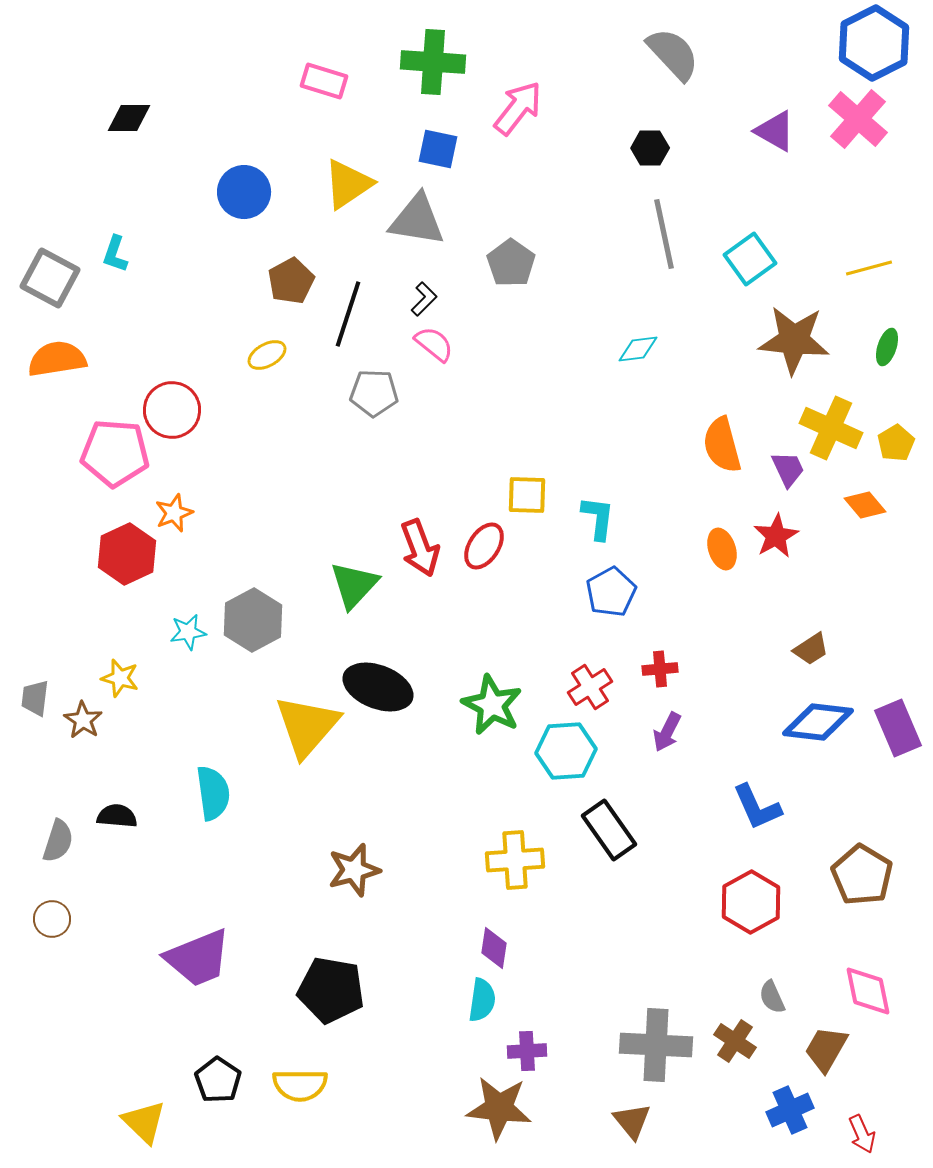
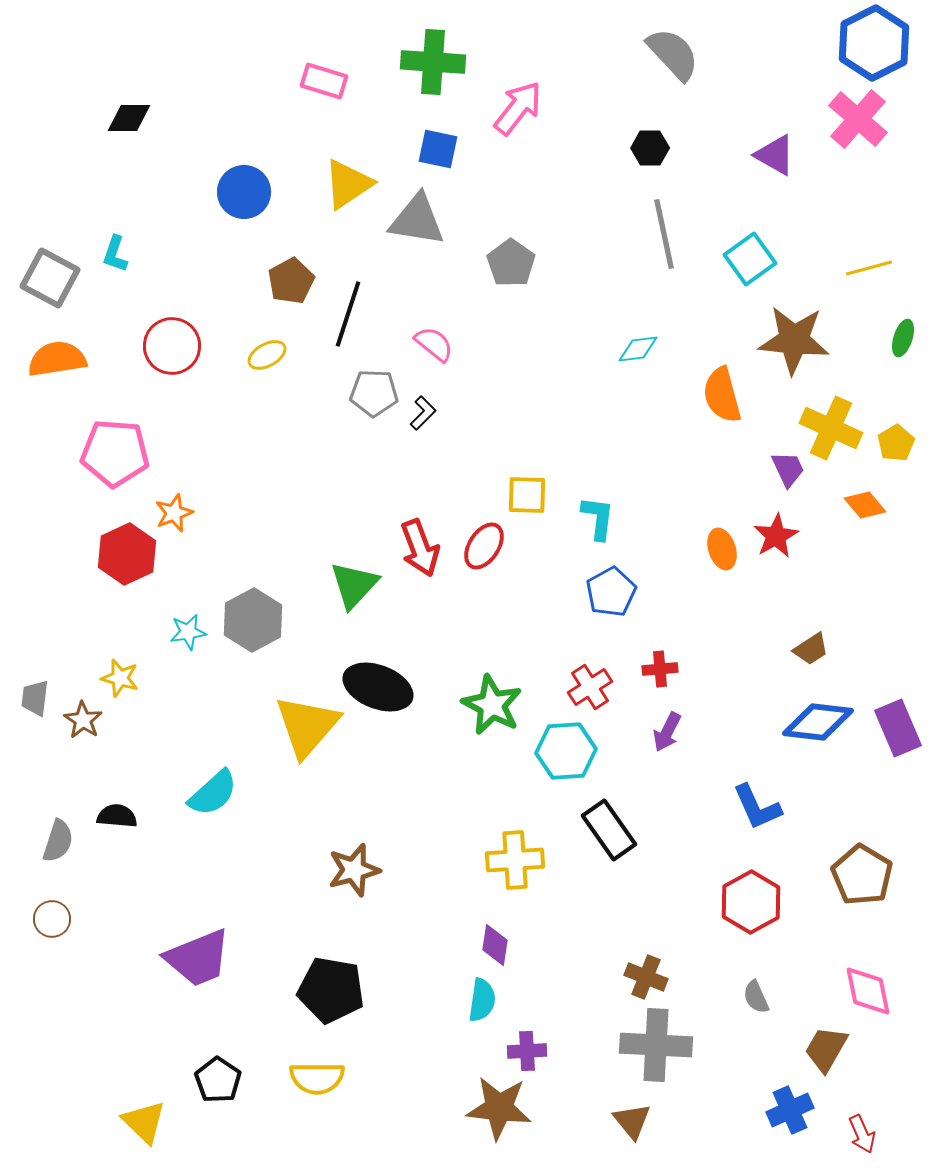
purple triangle at (775, 131): moved 24 px down
black L-shape at (424, 299): moved 1 px left, 114 px down
green ellipse at (887, 347): moved 16 px right, 9 px up
red circle at (172, 410): moved 64 px up
orange semicircle at (722, 445): moved 50 px up
cyan semicircle at (213, 793): rotated 56 degrees clockwise
purple diamond at (494, 948): moved 1 px right, 3 px up
gray semicircle at (772, 997): moved 16 px left
brown cross at (735, 1041): moved 89 px left, 64 px up; rotated 12 degrees counterclockwise
yellow semicircle at (300, 1085): moved 17 px right, 7 px up
